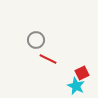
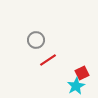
red line: moved 1 px down; rotated 60 degrees counterclockwise
cyan star: rotated 18 degrees clockwise
